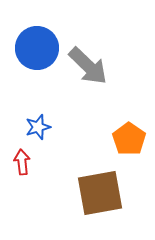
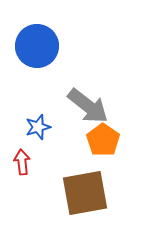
blue circle: moved 2 px up
gray arrow: moved 40 px down; rotated 6 degrees counterclockwise
orange pentagon: moved 26 px left, 1 px down
brown square: moved 15 px left
